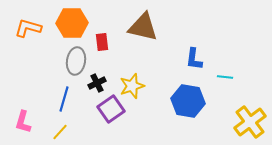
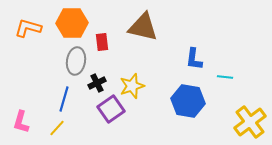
pink L-shape: moved 2 px left
yellow line: moved 3 px left, 4 px up
